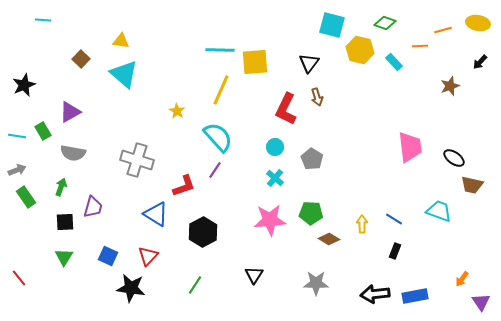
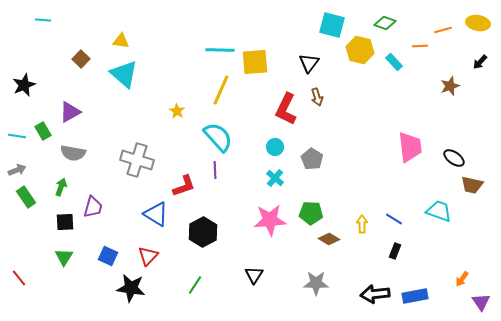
purple line at (215, 170): rotated 36 degrees counterclockwise
